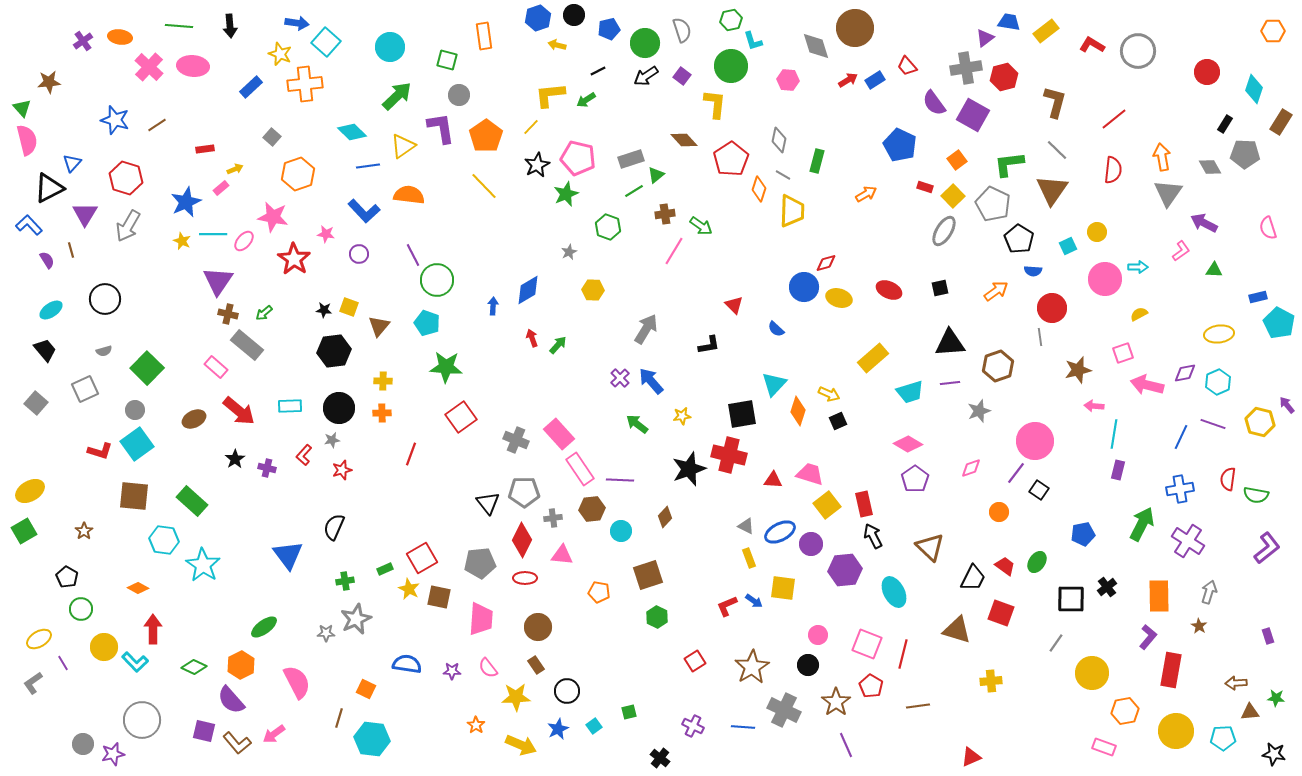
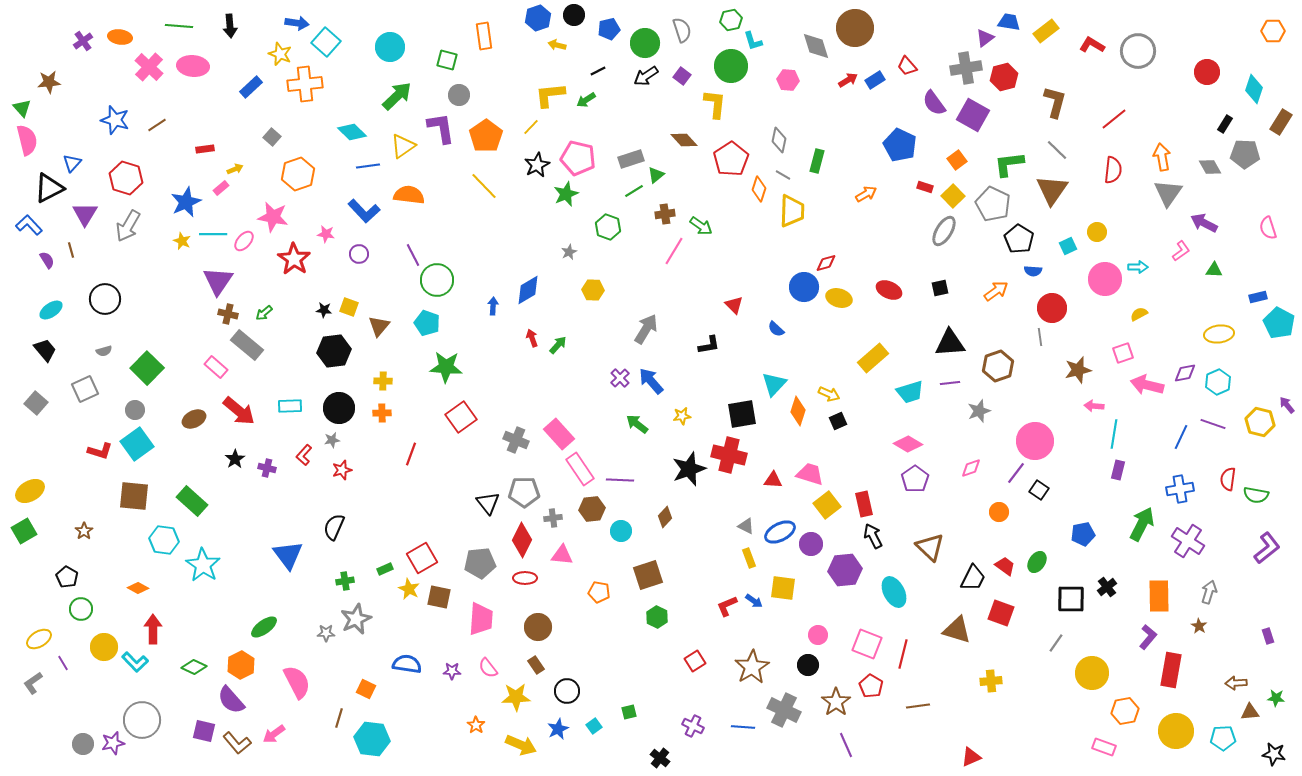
purple star at (113, 754): moved 11 px up
